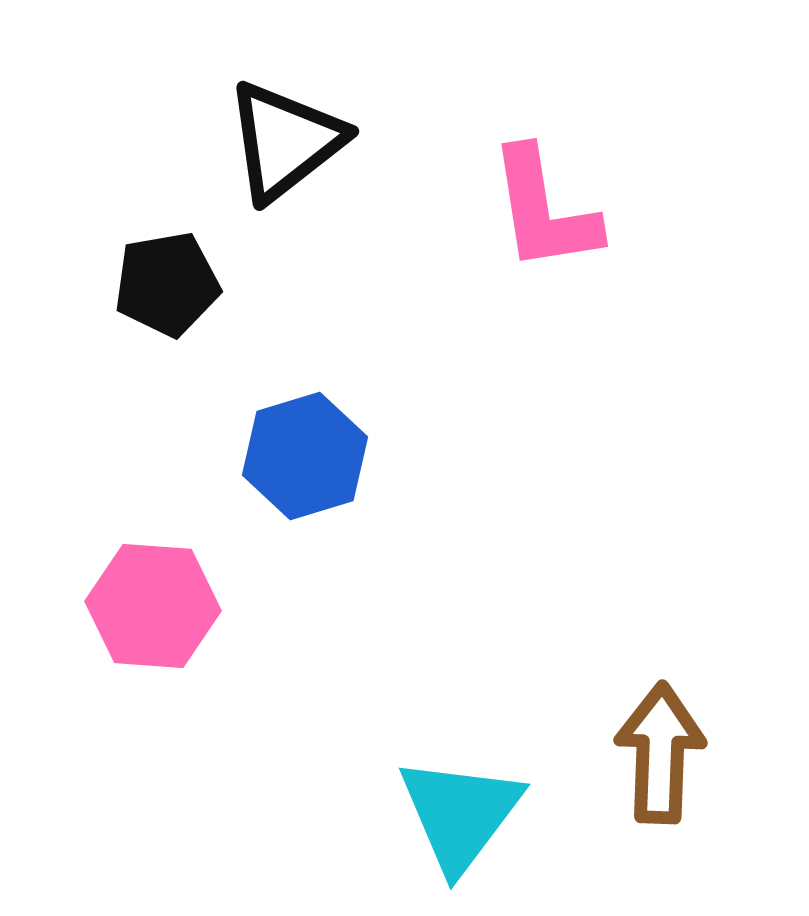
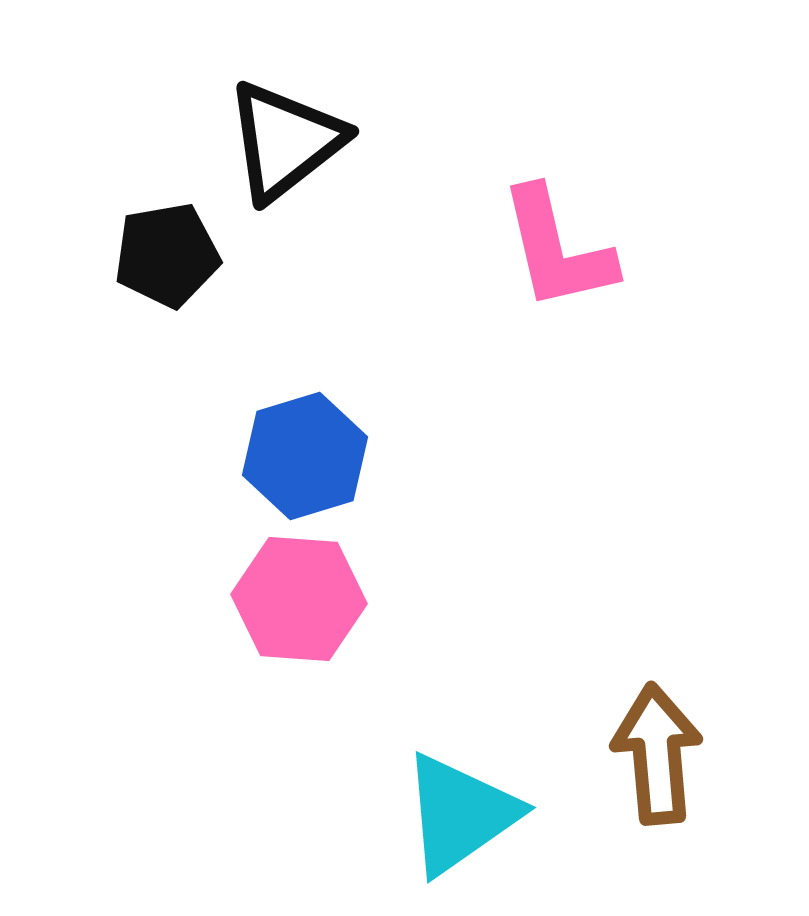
pink L-shape: moved 13 px right, 39 px down; rotated 4 degrees counterclockwise
black pentagon: moved 29 px up
pink hexagon: moved 146 px right, 7 px up
brown arrow: moved 3 px left, 1 px down; rotated 7 degrees counterclockwise
cyan triangle: rotated 18 degrees clockwise
